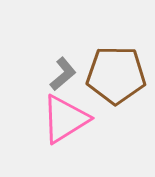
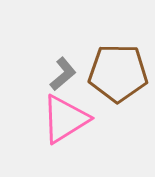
brown pentagon: moved 2 px right, 2 px up
